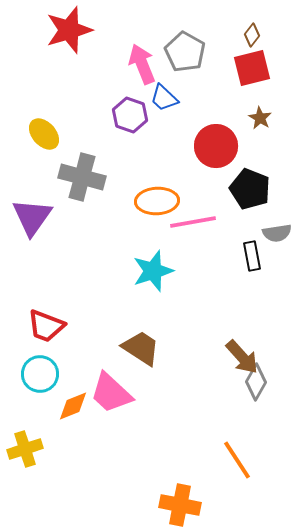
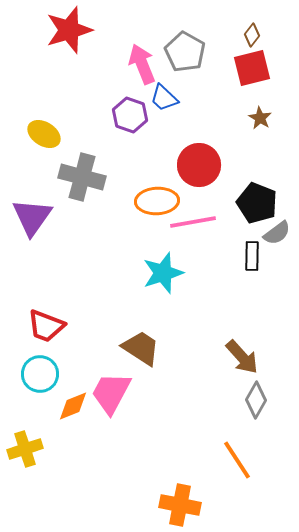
yellow ellipse: rotated 16 degrees counterclockwise
red circle: moved 17 px left, 19 px down
black pentagon: moved 7 px right, 14 px down
gray semicircle: rotated 28 degrees counterclockwise
black rectangle: rotated 12 degrees clockwise
cyan star: moved 10 px right, 2 px down
gray diamond: moved 18 px down
pink trapezoid: rotated 75 degrees clockwise
